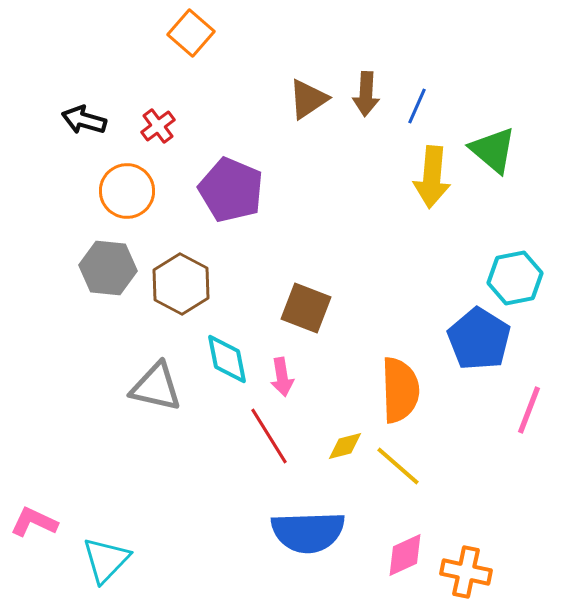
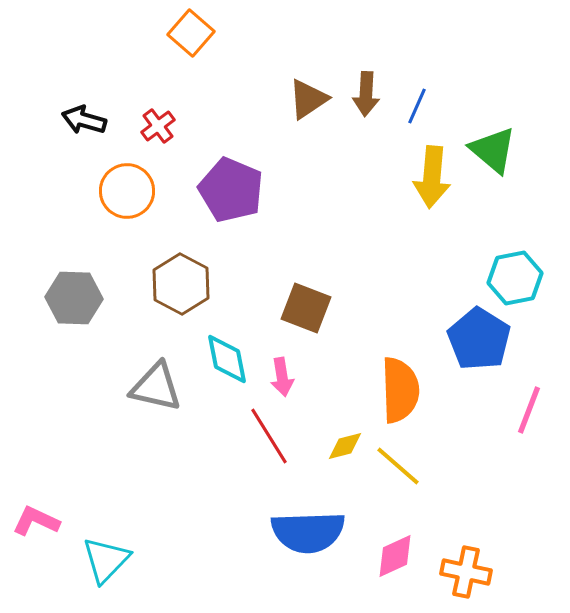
gray hexagon: moved 34 px left, 30 px down; rotated 4 degrees counterclockwise
pink L-shape: moved 2 px right, 1 px up
pink diamond: moved 10 px left, 1 px down
